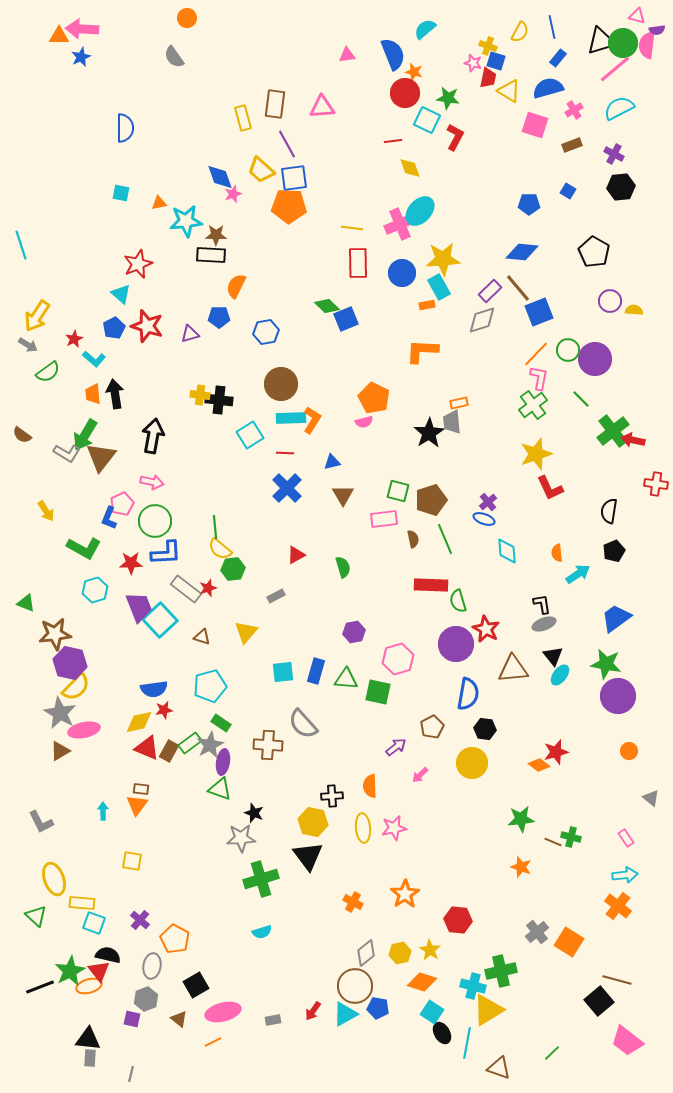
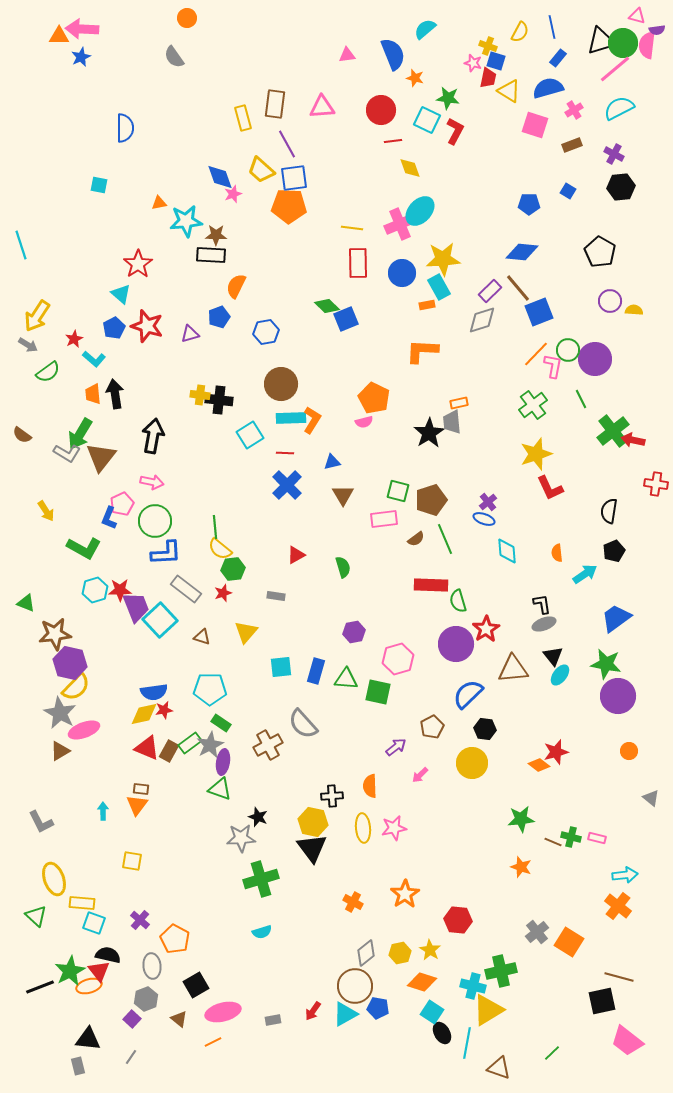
orange star at (414, 72): moved 1 px right, 6 px down
red circle at (405, 93): moved 24 px left, 17 px down
red L-shape at (455, 137): moved 6 px up
cyan square at (121, 193): moved 22 px left, 8 px up
black pentagon at (594, 252): moved 6 px right
red star at (138, 264): rotated 12 degrees counterclockwise
blue pentagon at (219, 317): rotated 20 degrees counterclockwise
pink L-shape at (539, 378): moved 14 px right, 12 px up
green line at (581, 399): rotated 18 degrees clockwise
green arrow at (85, 435): moved 5 px left, 1 px up
blue cross at (287, 488): moved 3 px up
brown semicircle at (413, 539): moved 3 px right; rotated 66 degrees clockwise
red star at (131, 563): moved 11 px left, 27 px down
cyan arrow at (578, 574): moved 7 px right
red star at (208, 588): moved 15 px right, 5 px down
gray rectangle at (276, 596): rotated 36 degrees clockwise
purple trapezoid at (139, 607): moved 3 px left
red star at (486, 629): rotated 12 degrees clockwise
cyan square at (283, 672): moved 2 px left, 5 px up
cyan pentagon at (210, 686): moved 3 px down; rotated 16 degrees clockwise
blue semicircle at (154, 689): moved 3 px down
blue semicircle at (468, 694): rotated 144 degrees counterclockwise
yellow diamond at (139, 722): moved 5 px right, 8 px up
pink ellipse at (84, 730): rotated 8 degrees counterclockwise
brown cross at (268, 745): rotated 32 degrees counterclockwise
black star at (254, 813): moved 4 px right, 4 px down
pink rectangle at (626, 838): moved 29 px left; rotated 42 degrees counterclockwise
black triangle at (308, 856): moved 4 px right, 8 px up
gray ellipse at (152, 966): rotated 15 degrees counterclockwise
brown line at (617, 980): moved 2 px right, 3 px up
black square at (599, 1001): moved 3 px right; rotated 28 degrees clockwise
purple square at (132, 1019): rotated 30 degrees clockwise
gray rectangle at (90, 1058): moved 12 px left, 8 px down; rotated 18 degrees counterclockwise
gray line at (131, 1074): moved 17 px up; rotated 21 degrees clockwise
